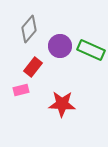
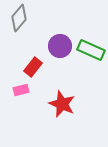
gray diamond: moved 10 px left, 11 px up
red star: rotated 20 degrees clockwise
